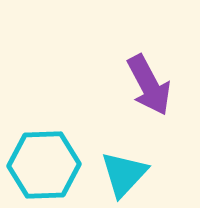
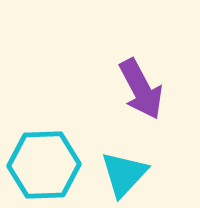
purple arrow: moved 8 px left, 4 px down
